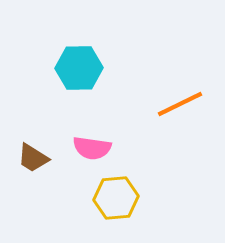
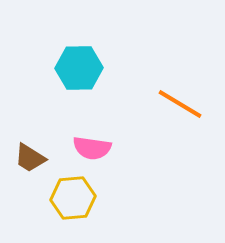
orange line: rotated 57 degrees clockwise
brown trapezoid: moved 3 px left
yellow hexagon: moved 43 px left
